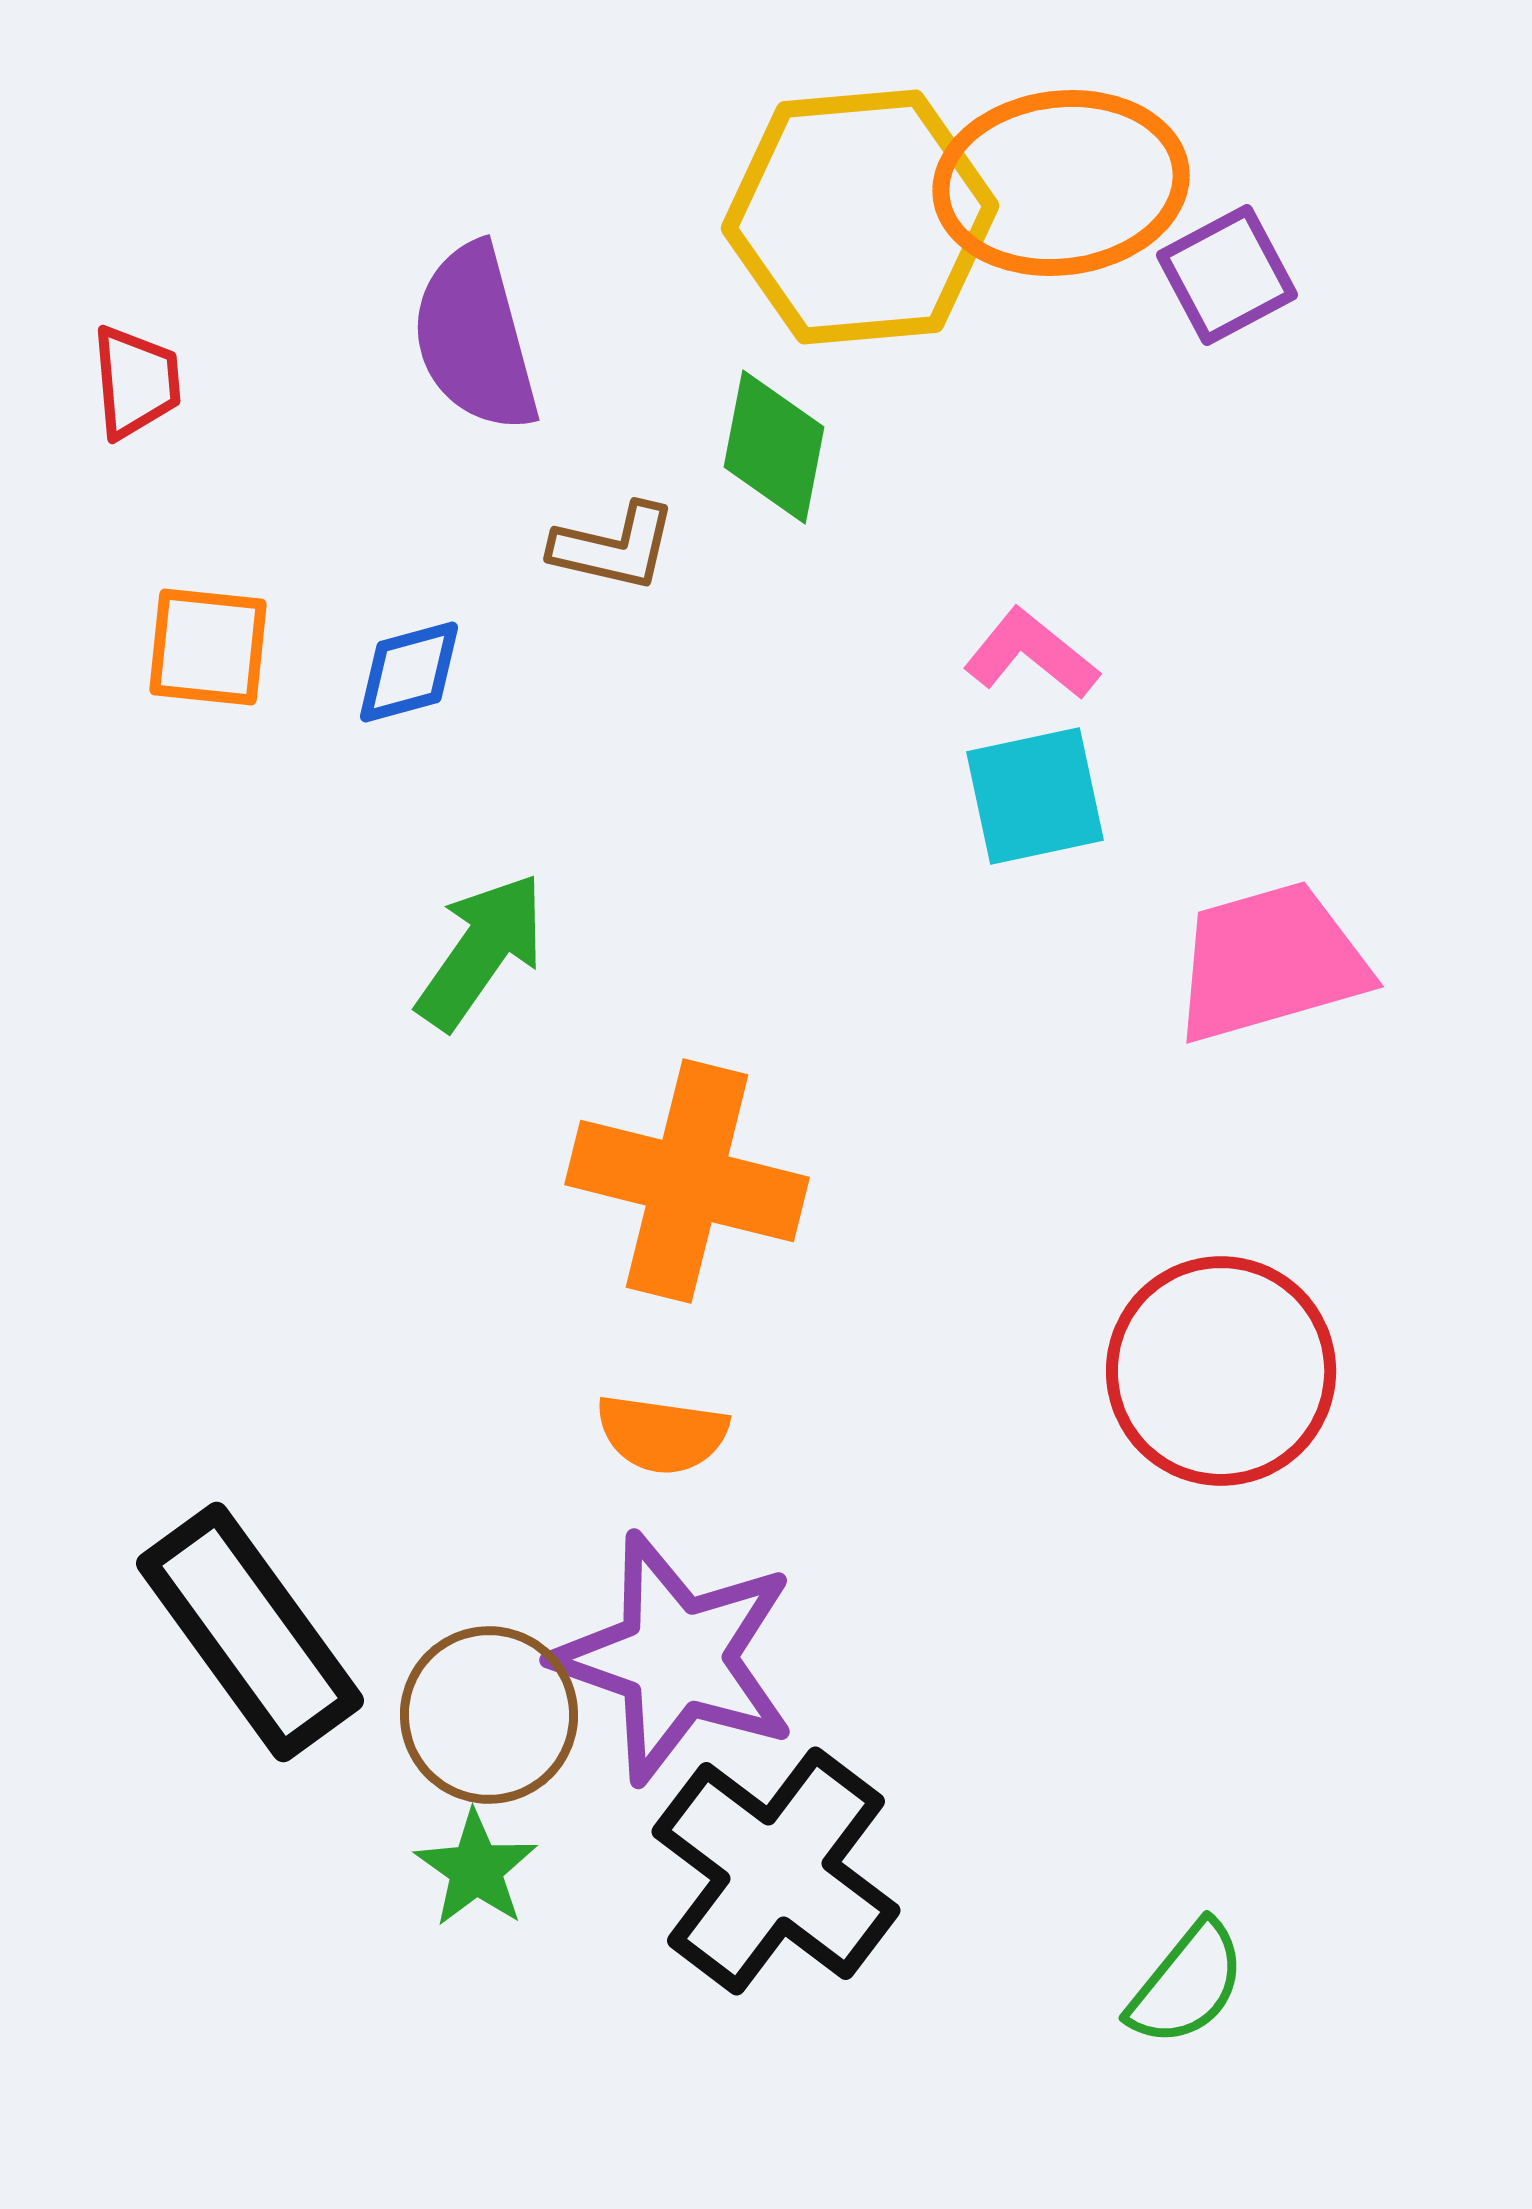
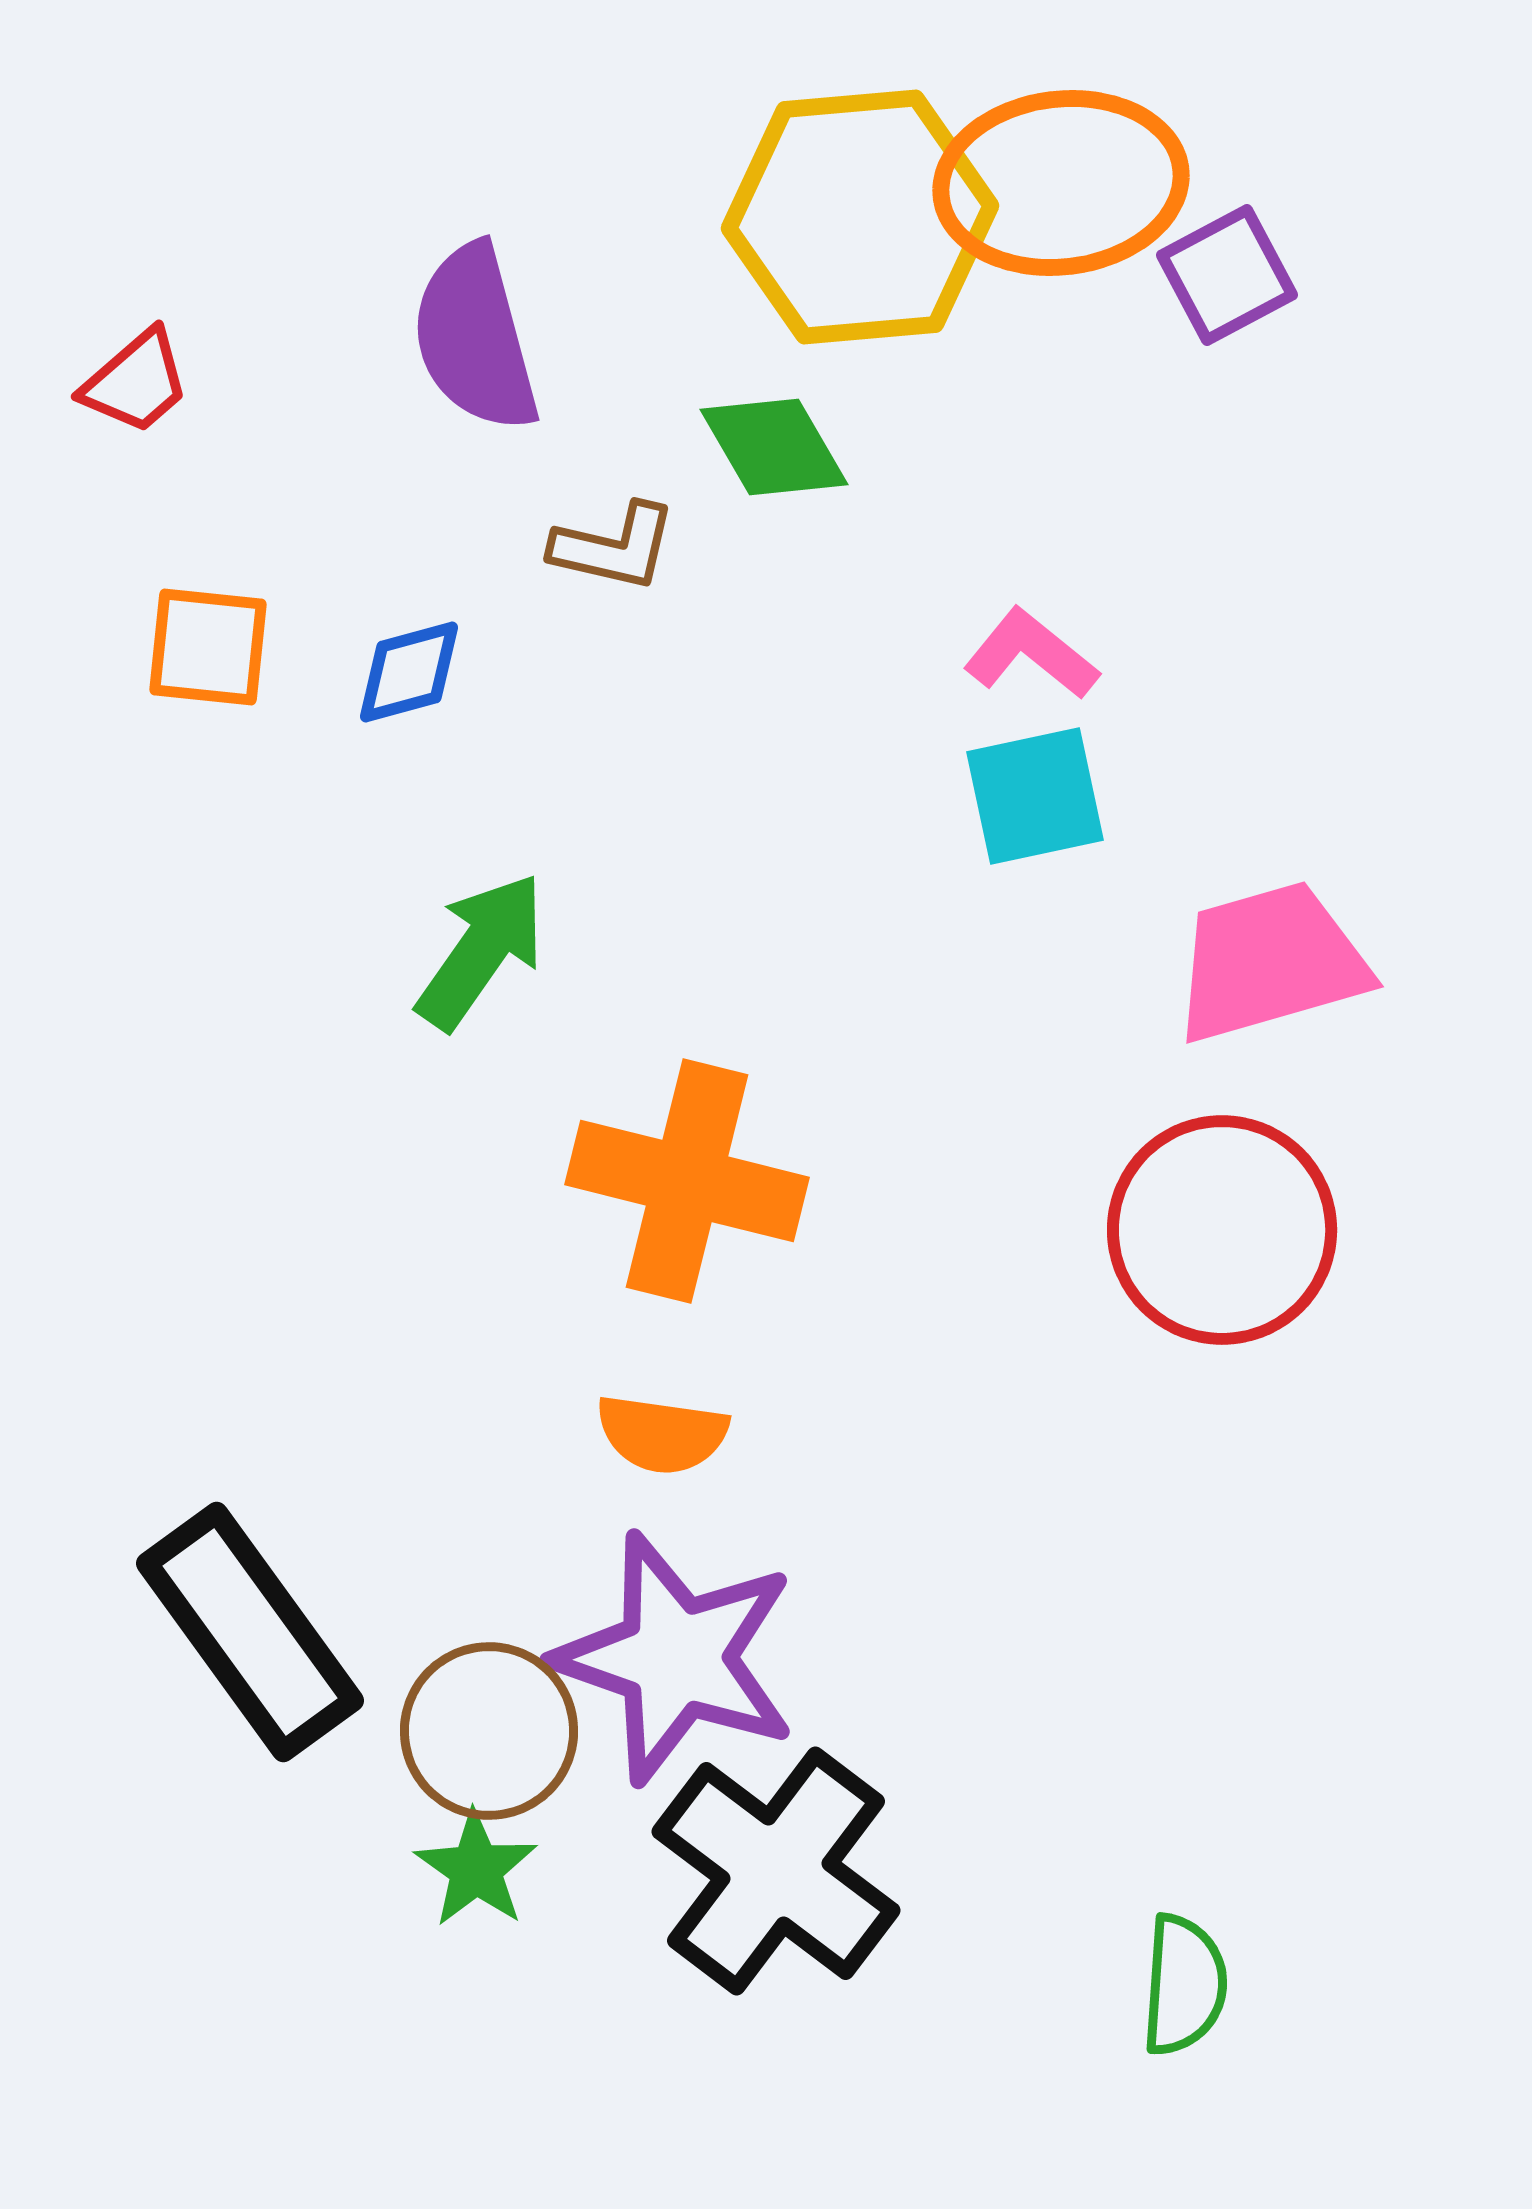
red trapezoid: rotated 54 degrees clockwise
green diamond: rotated 41 degrees counterclockwise
red circle: moved 1 px right, 141 px up
brown circle: moved 16 px down
green semicircle: moved 3 px left, 1 px down; rotated 35 degrees counterclockwise
